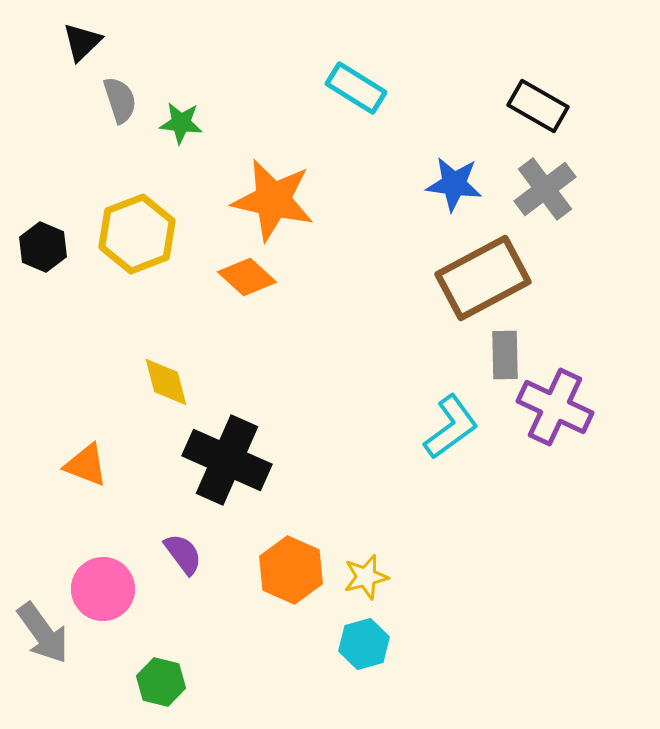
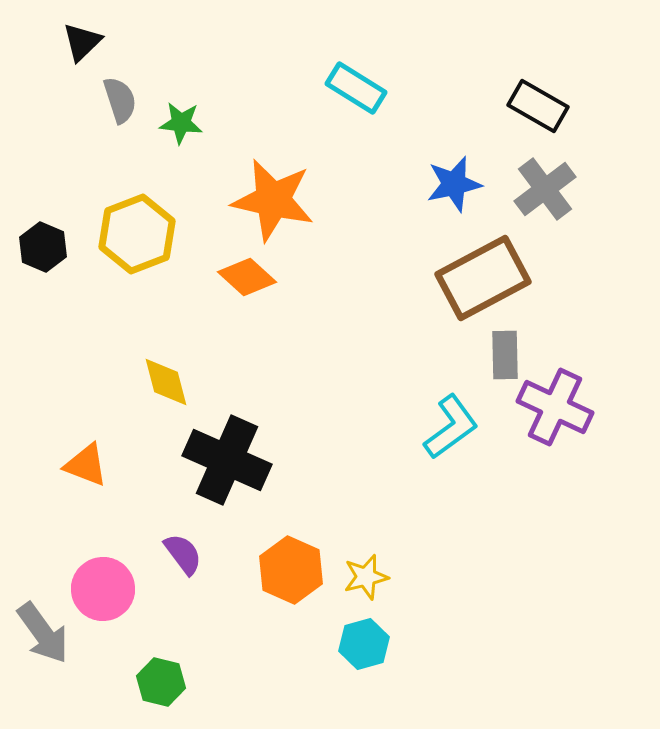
blue star: rotated 20 degrees counterclockwise
